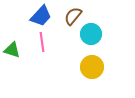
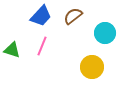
brown semicircle: rotated 12 degrees clockwise
cyan circle: moved 14 px right, 1 px up
pink line: moved 4 px down; rotated 30 degrees clockwise
